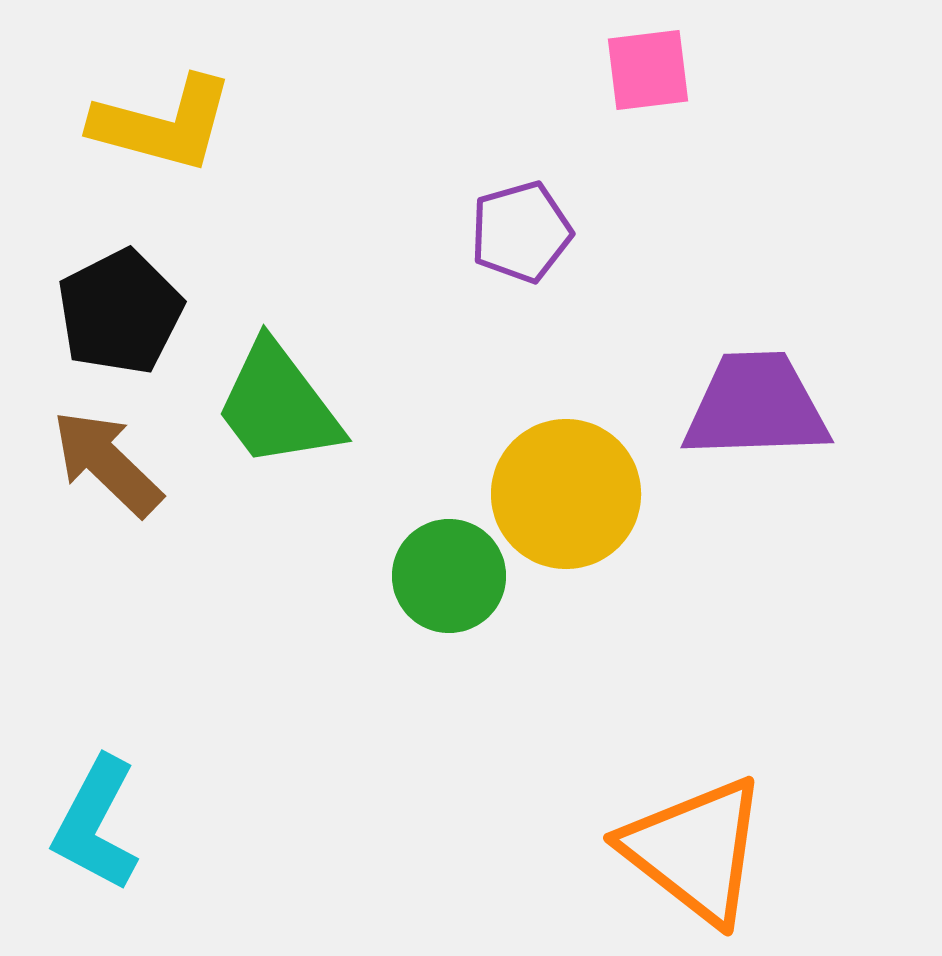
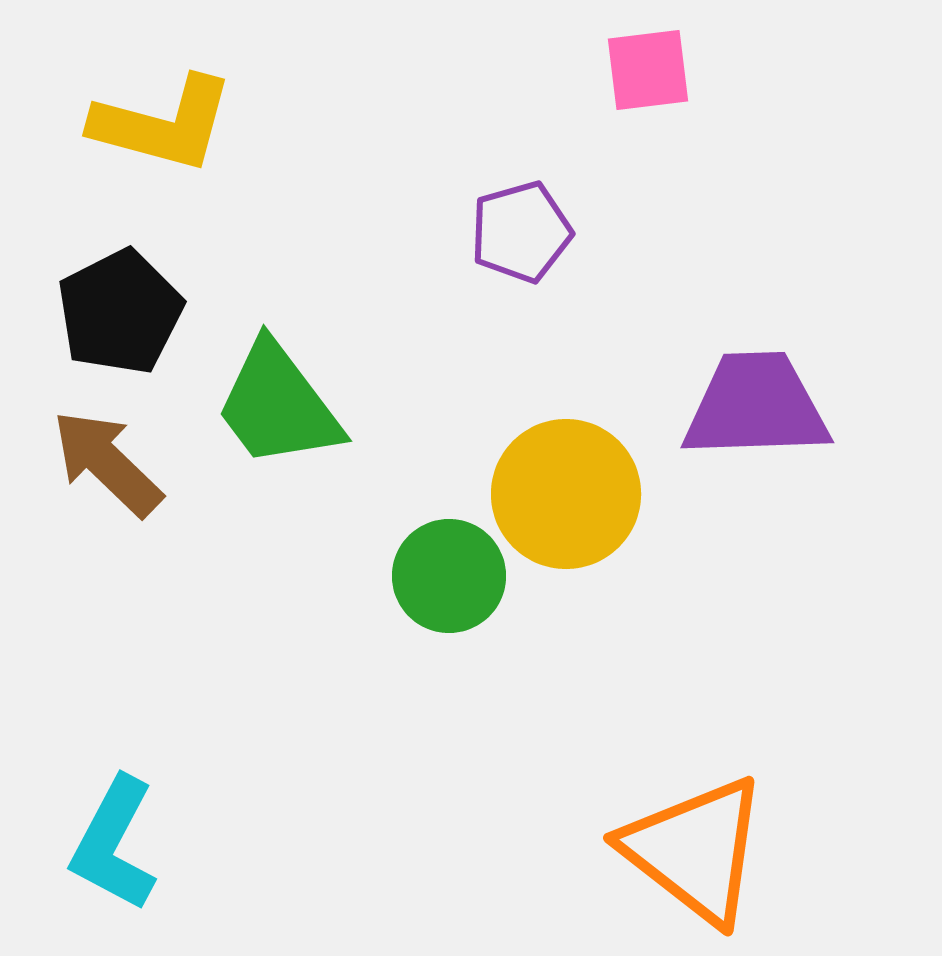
cyan L-shape: moved 18 px right, 20 px down
